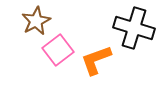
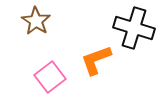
brown star: rotated 12 degrees counterclockwise
pink square: moved 8 px left, 27 px down
